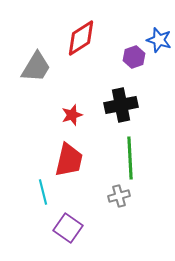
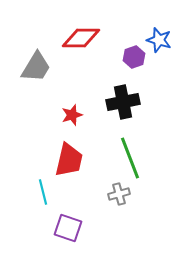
red diamond: rotated 33 degrees clockwise
black cross: moved 2 px right, 3 px up
green line: rotated 18 degrees counterclockwise
gray cross: moved 2 px up
purple square: rotated 16 degrees counterclockwise
